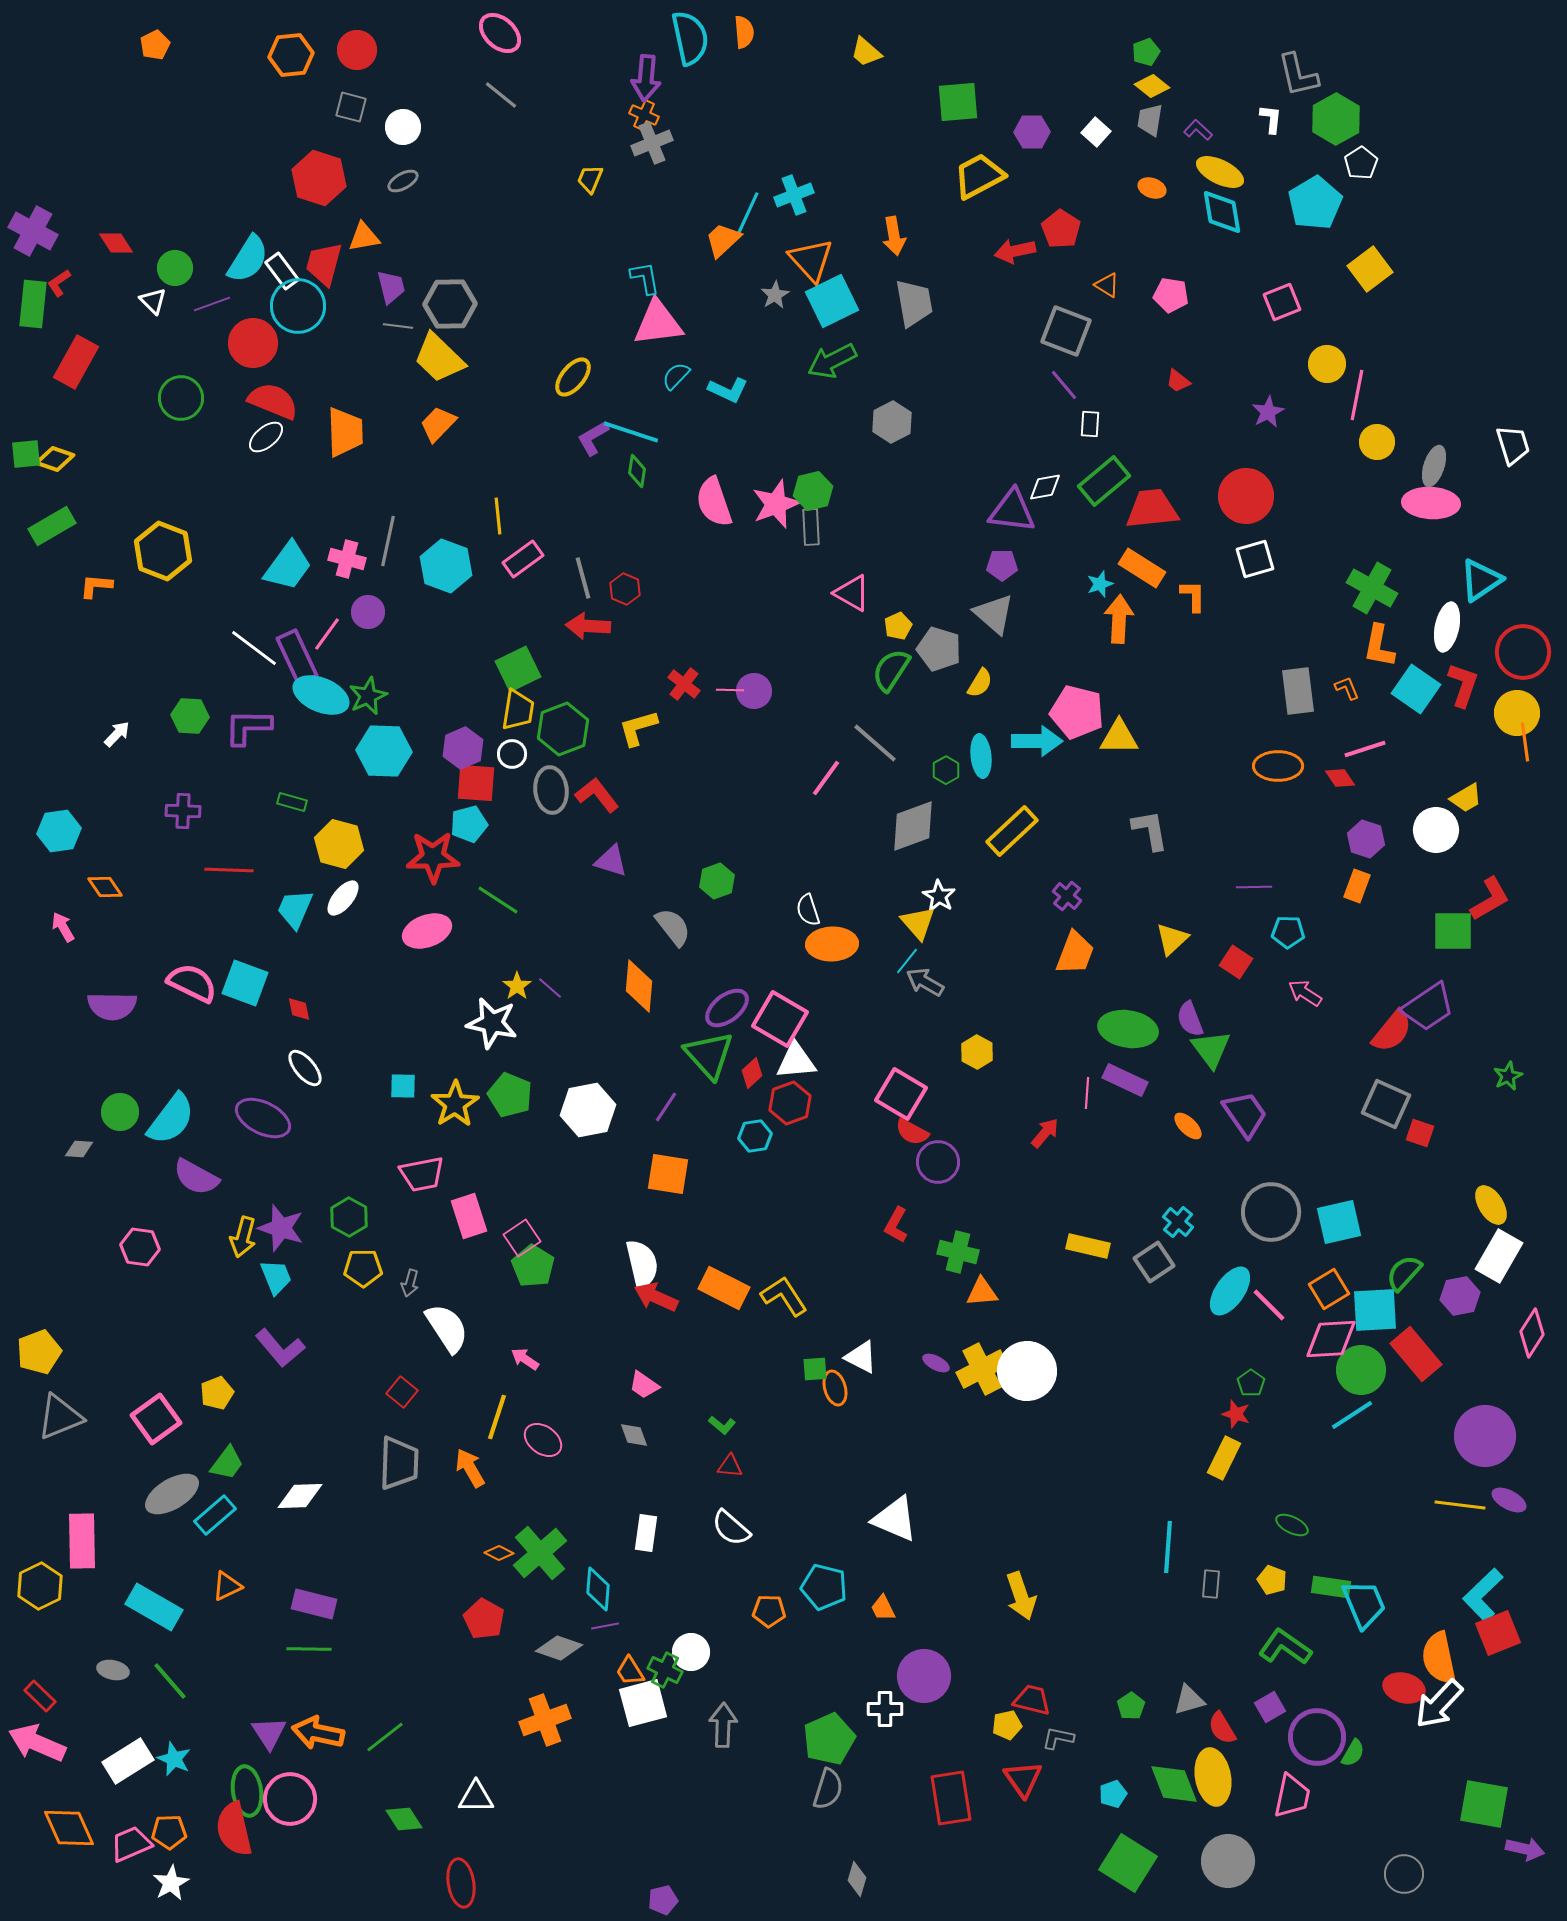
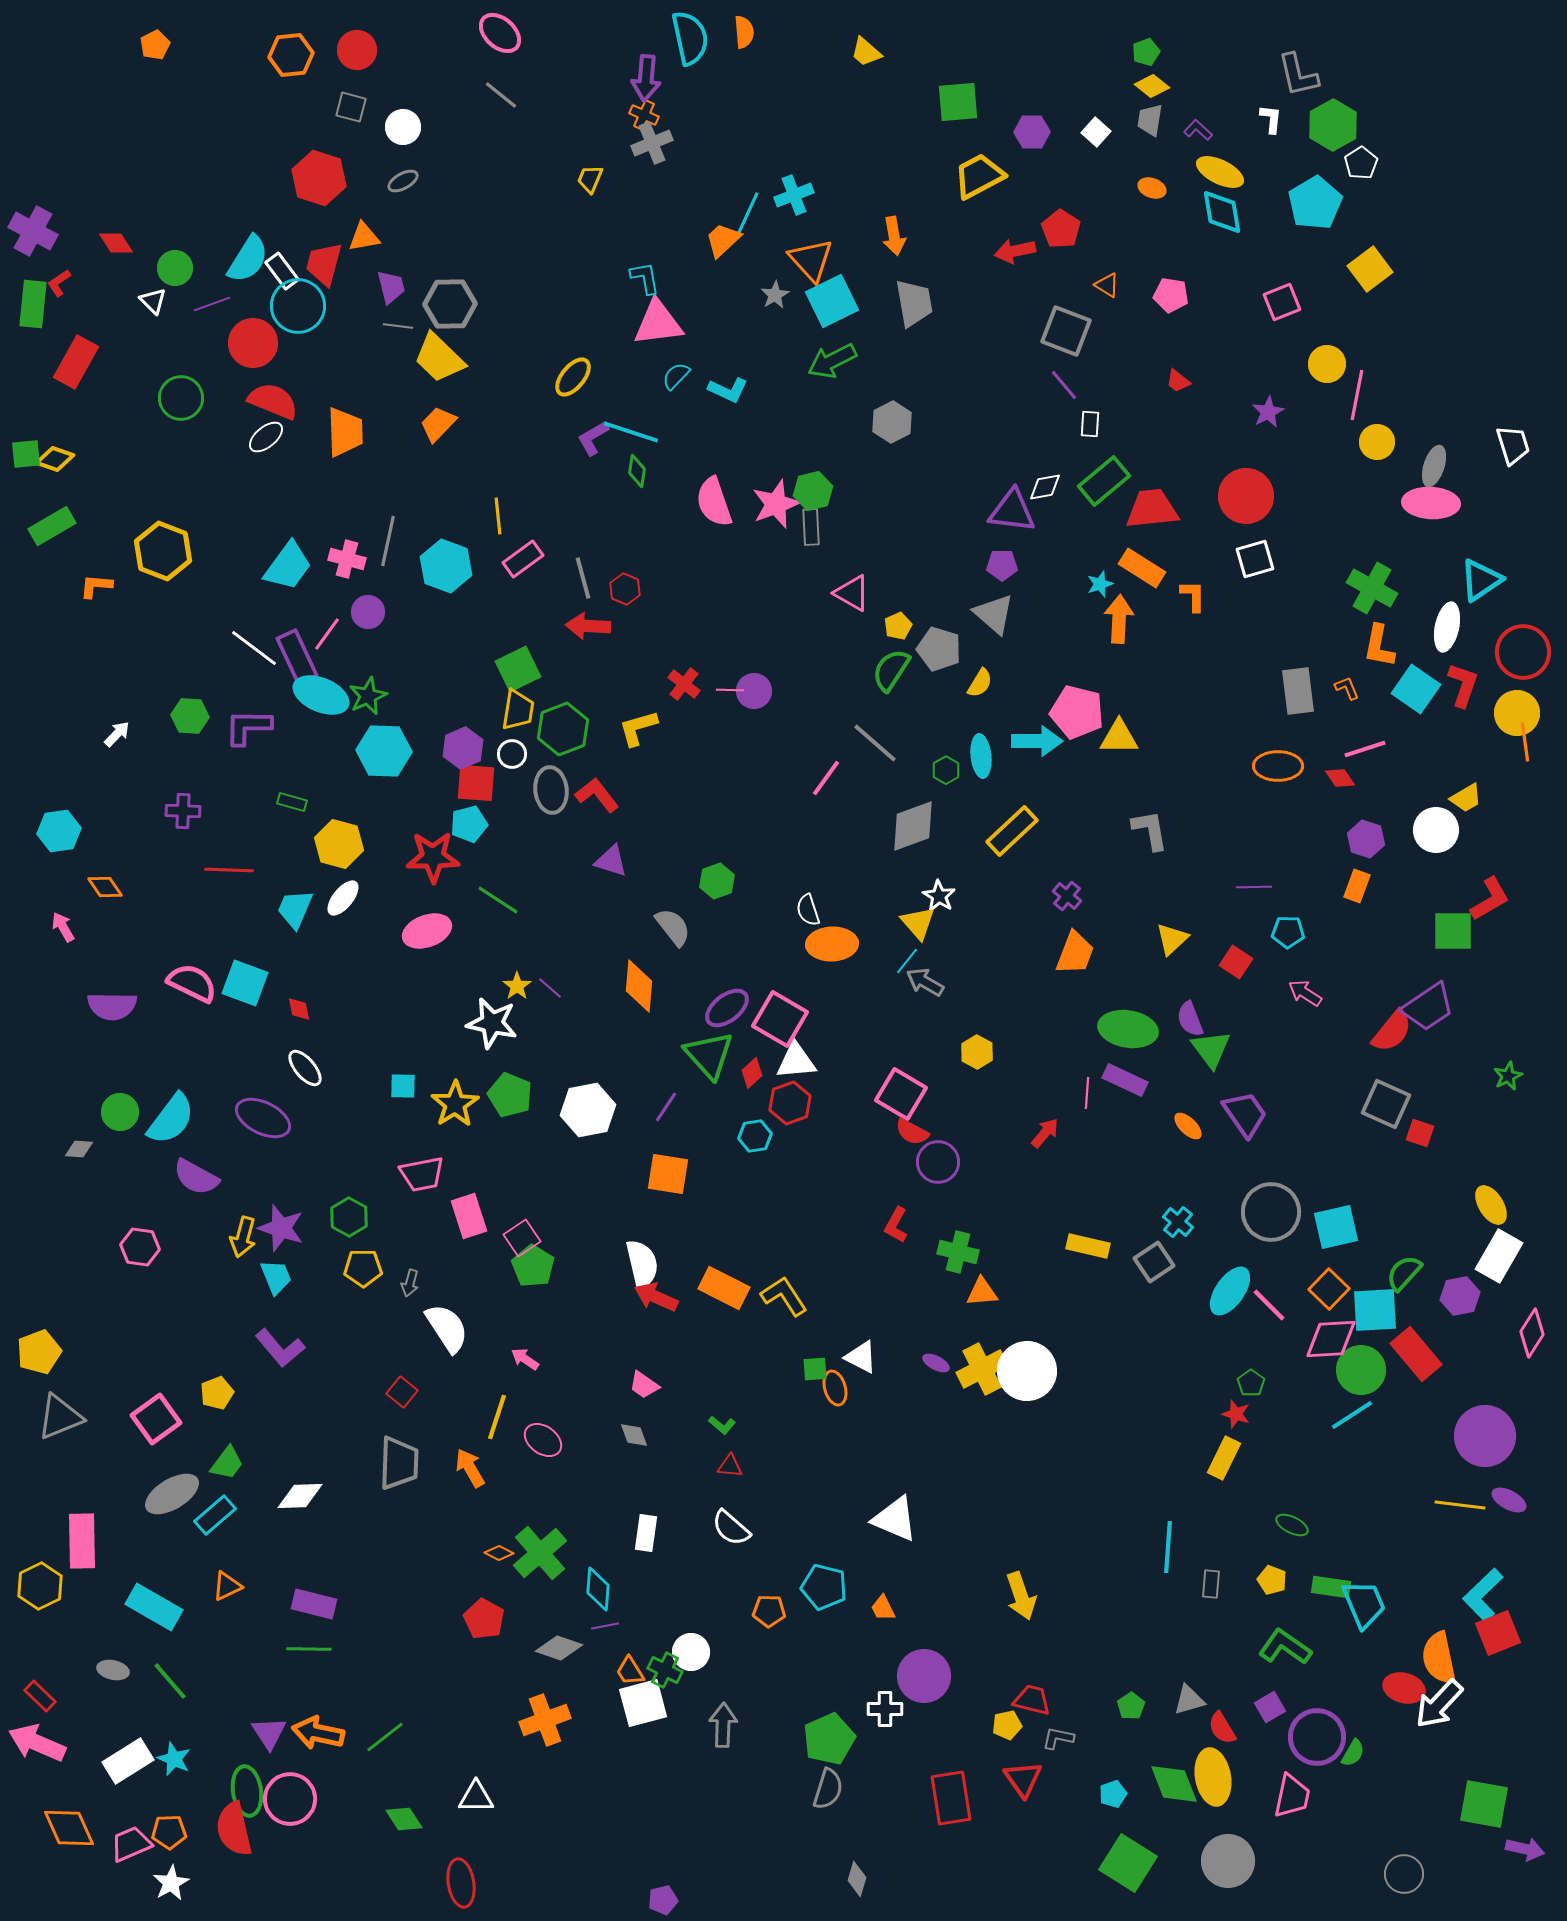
green hexagon at (1336, 119): moved 3 px left, 6 px down
cyan square at (1339, 1222): moved 3 px left, 5 px down
orange square at (1329, 1289): rotated 15 degrees counterclockwise
